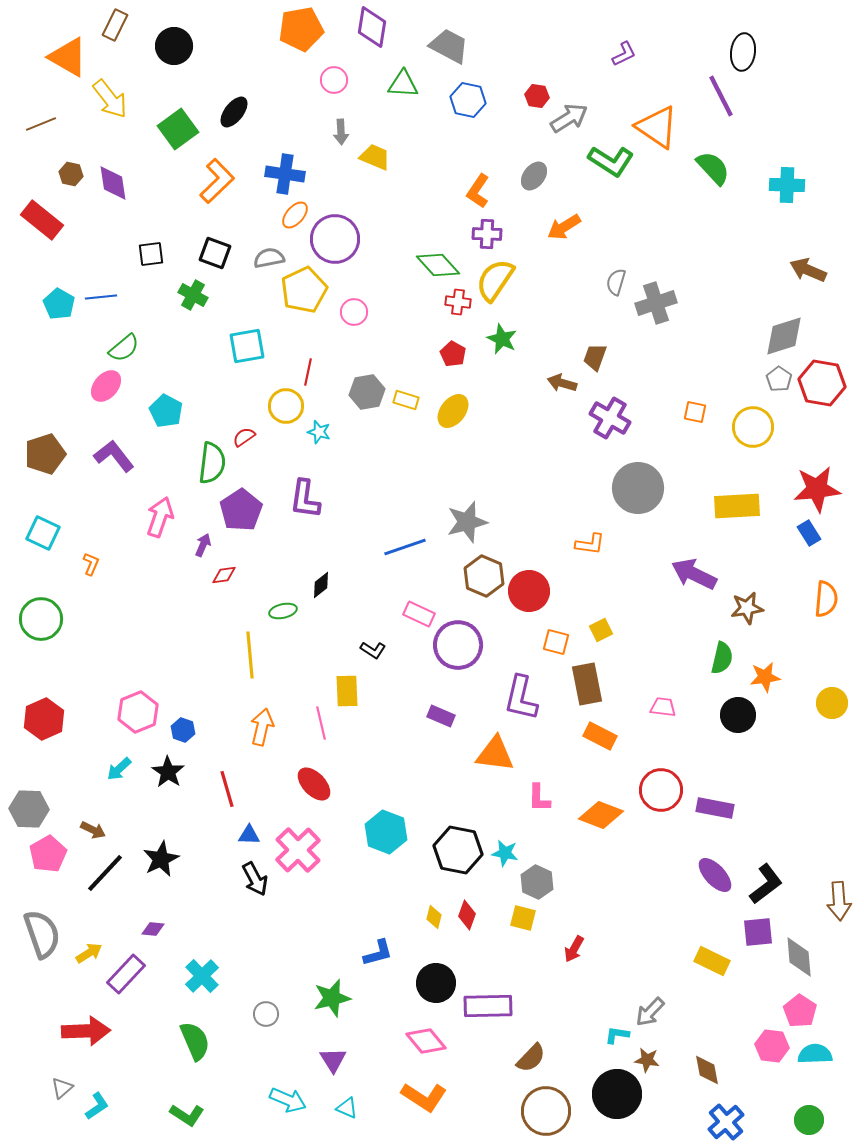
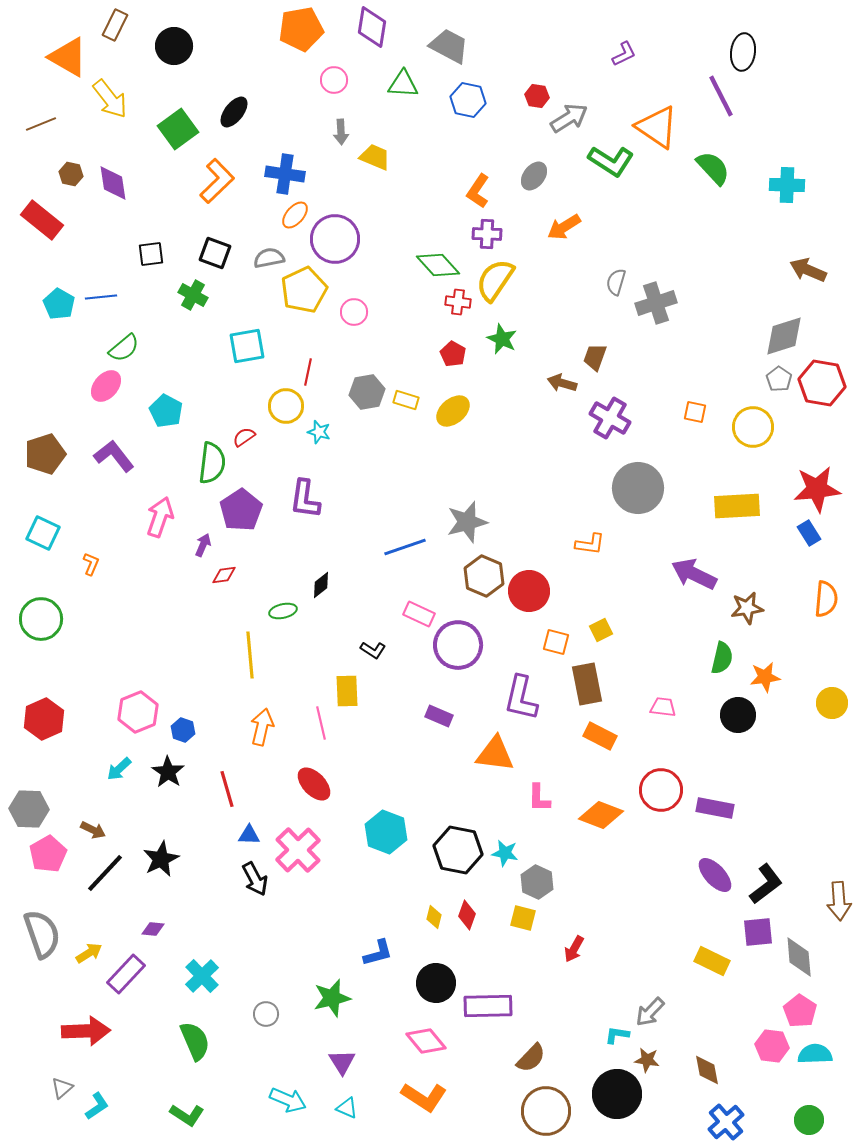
yellow ellipse at (453, 411): rotated 12 degrees clockwise
purple rectangle at (441, 716): moved 2 px left
purple triangle at (333, 1060): moved 9 px right, 2 px down
